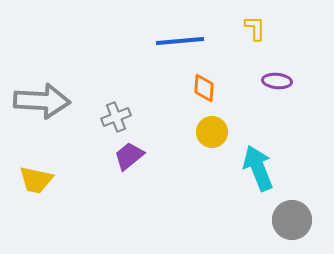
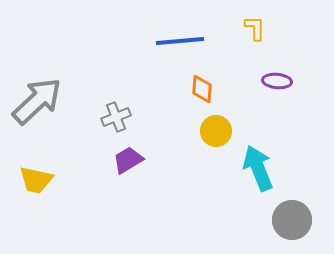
orange diamond: moved 2 px left, 1 px down
gray arrow: moved 5 px left; rotated 46 degrees counterclockwise
yellow circle: moved 4 px right, 1 px up
purple trapezoid: moved 1 px left, 4 px down; rotated 8 degrees clockwise
